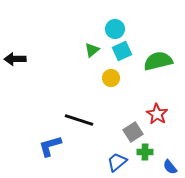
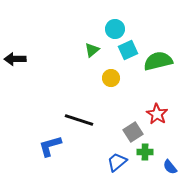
cyan square: moved 6 px right, 1 px up
